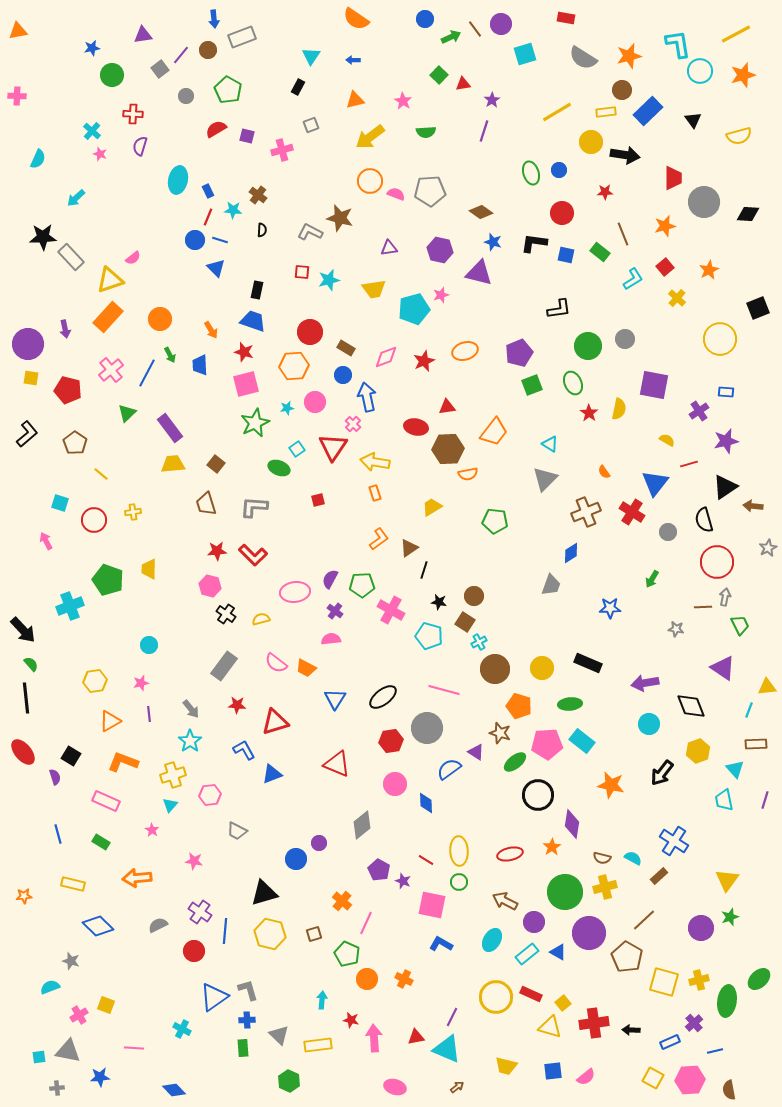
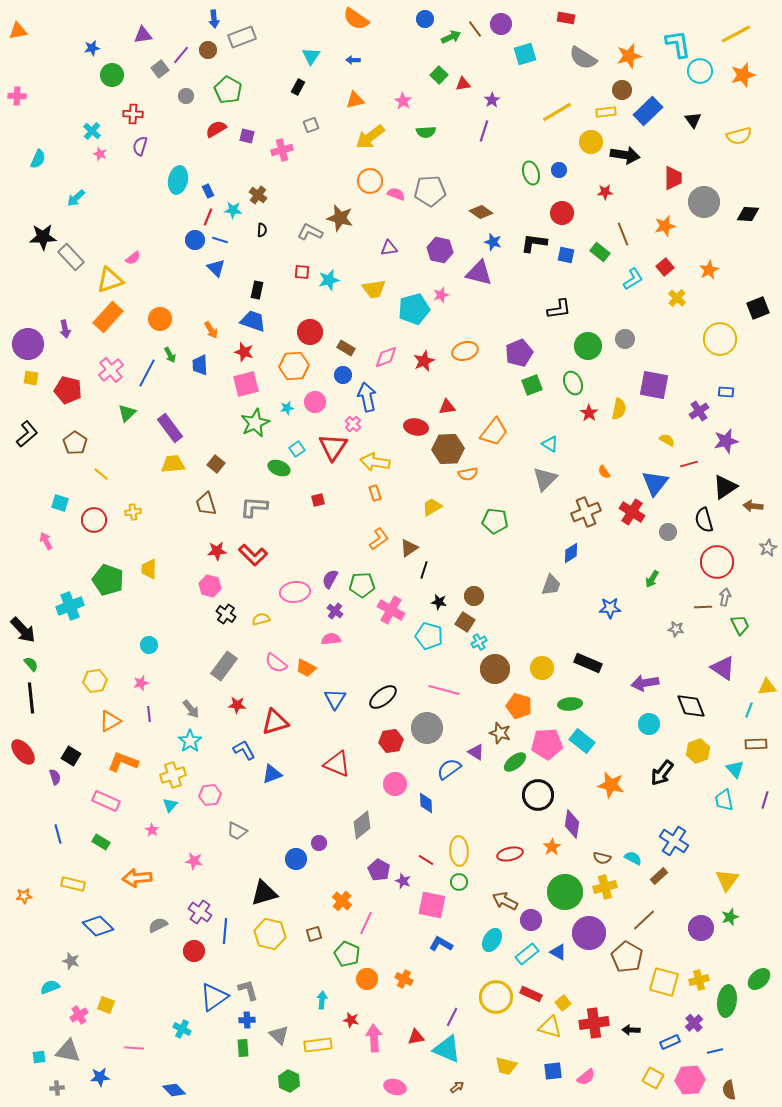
black line at (26, 698): moved 5 px right
purple circle at (534, 922): moved 3 px left, 2 px up
